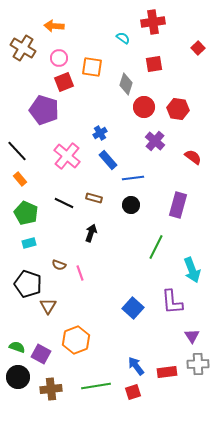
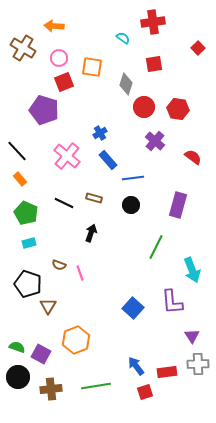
red square at (133, 392): moved 12 px right
